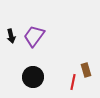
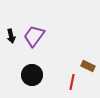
brown rectangle: moved 2 px right, 4 px up; rotated 48 degrees counterclockwise
black circle: moved 1 px left, 2 px up
red line: moved 1 px left
